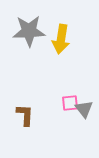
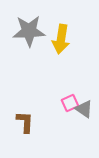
pink square: rotated 18 degrees counterclockwise
gray triangle: rotated 18 degrees counterclockwise
brown L-shape: moved 7 px down
